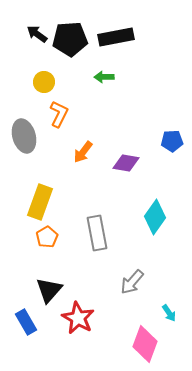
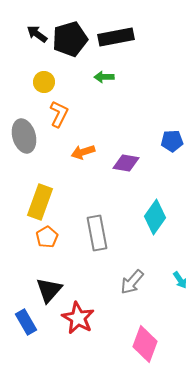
black pentagon: rotated 12 degrees counterclockwise
orange arrow: rotated 35 degrees clockwise
cyan arrow: moved 11 px right, 33 px up
